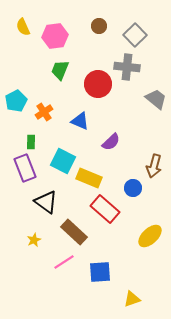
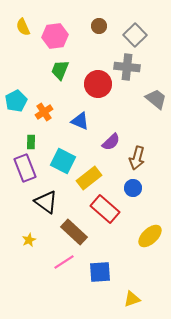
brown arrow: moved 17 px left, 8 px up
yellow rectangle: rotated 60 degrees counterclockwise
yellow star: moved 5 px left
